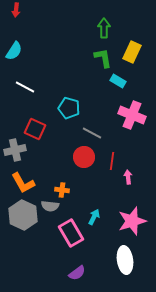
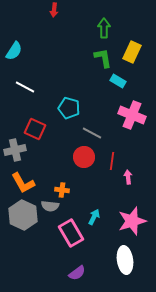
red arrow: moved 38 px right
